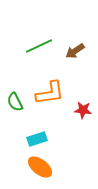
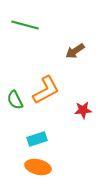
green line: moved 14 px left, 21 px up; rotated 40 degrees clockwise
orange L-shape: moved 4 px left, 3 px up; rotated 20 degrees counterclockwise
green semicircle: moved 2 px up
red star: rotated 12 degrees counterclockwise
orange ellipse: moved 2 px left; rotated 25 degrees counterclockwise
